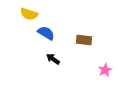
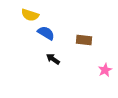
yellow semicircle: moved 1 px right, 1 px down
